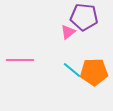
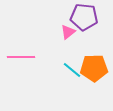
pink line: moved 1 px right, 3 px up
orange pentagon: moved 4 px up
